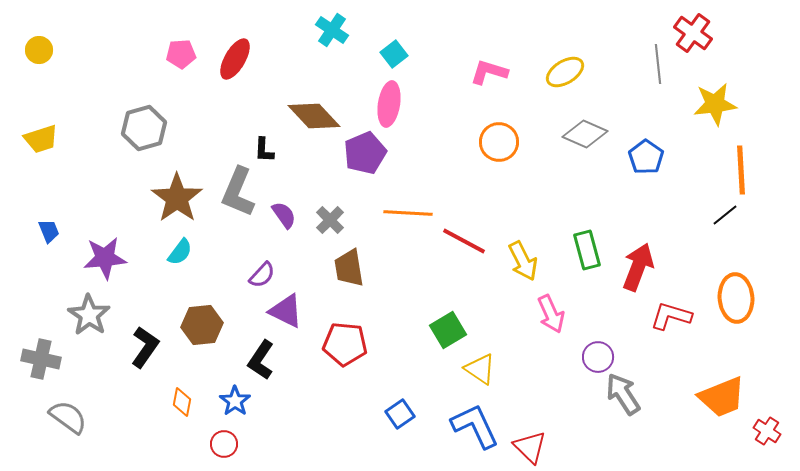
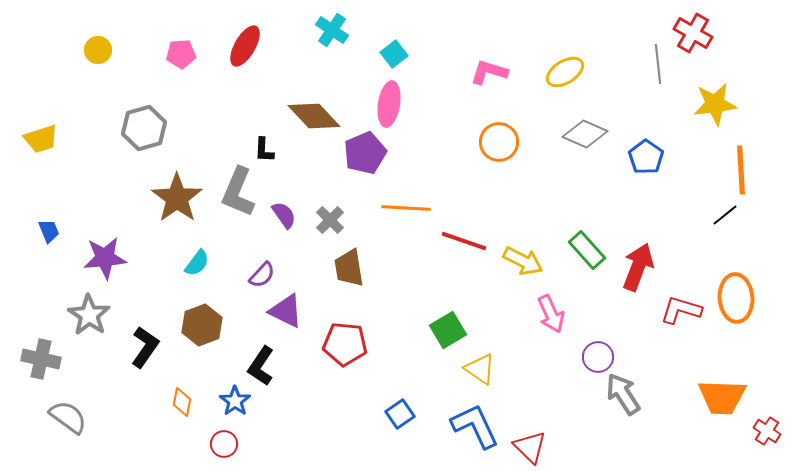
red cross at (693, 33): rotated 6 degrees counterclockwise
yellow circle at (39, 50): moved 59 px right
red ellipse at (235, 59): moved 10 px right, 13 px up
orange line at (408, 213): moved 2 px left, 5 px up
red line at (464, 241): rotated 9 degrees counterclockwise
green rectangle at (587, 250): rotated 27 degrees counterclockwise
cyan semicircle at (180, 252): moved 17 px right, 11 px down
yellow arrow at (523, 261): rotated 36 degrees counterclockwise
red L-shape at (671, 316): moved 10 px right, 6 px up
brown hexagon at (202, 325): rotated 15 degrees counterclockwise
black L-shape at (261, 360): moved 6 px down
orange trapezoid at (722, 397): rotated 24 degrees clockwise
